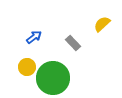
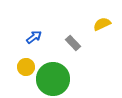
yellow semicircle: rotated 18 degrees clockwise
yellow circle: moved 1 px left
green circle: moved 1 px down
